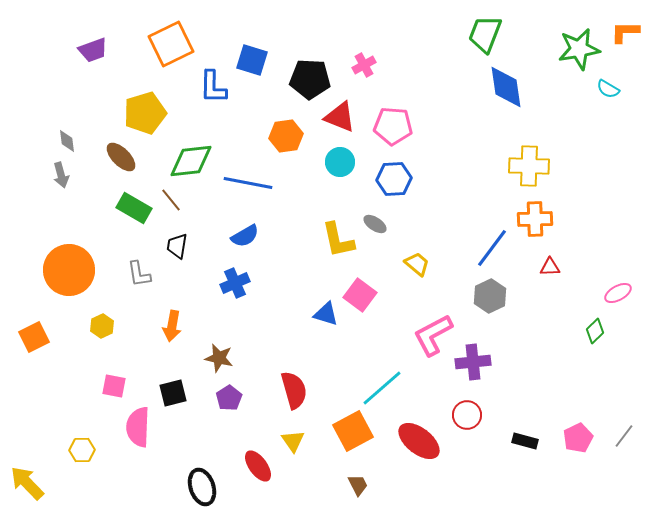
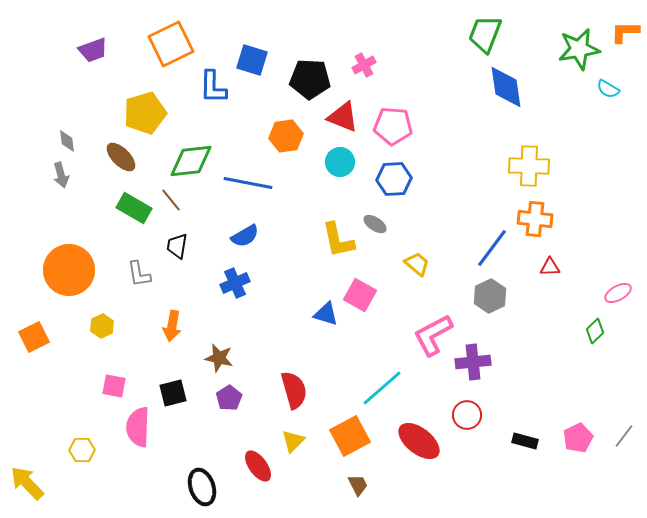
red triangle at (340, 117): moved 3 px right
orange cross at (535, 219): rotated 8 degrees clockwise
pink square at (360, 295): rotated 8 degrees counterclockwise
orange square at (353, 431): moved 3 px left, 5 px down
yellow triangle at (293, 441): rotated 20 degrees clockwise
